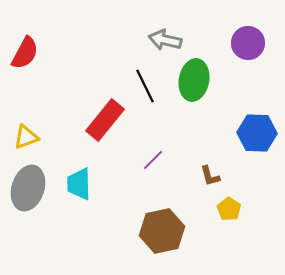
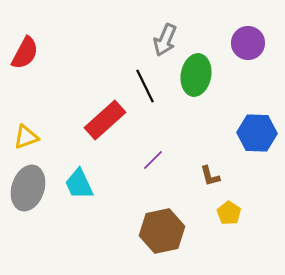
gray arrow: rotated 80 degrees counterclockwise
green ellipse: moved 2 px right, 5 px up
red rectangle: rotated 9 degrees clockwise
cyan trapezoid: rotated 24 degrees counterclockwise
yellow pentagon: moved 4 px down
